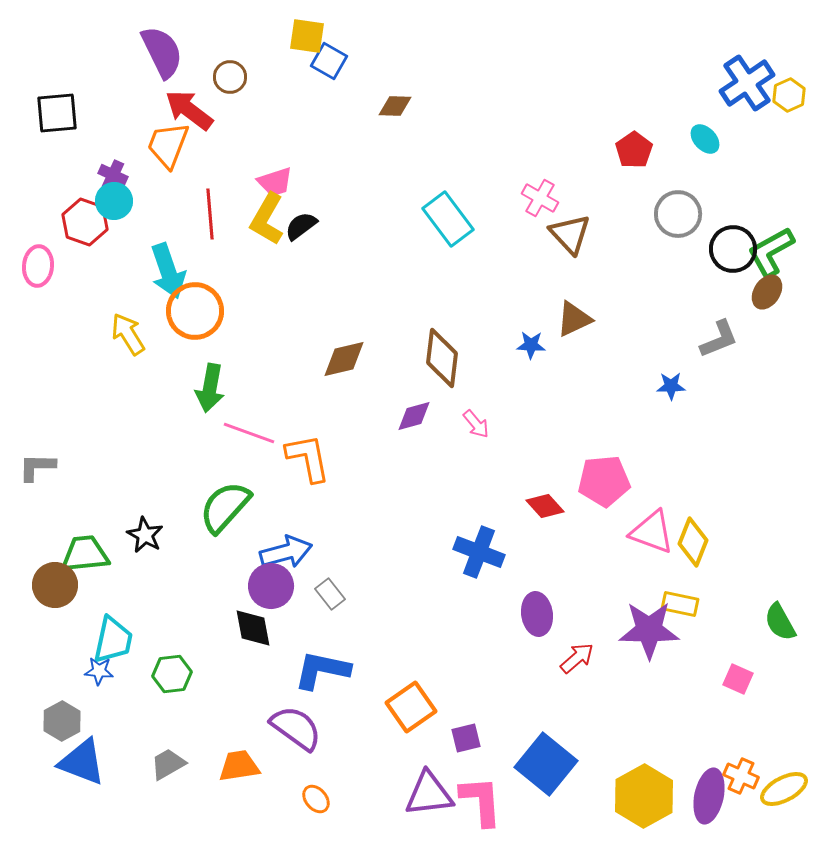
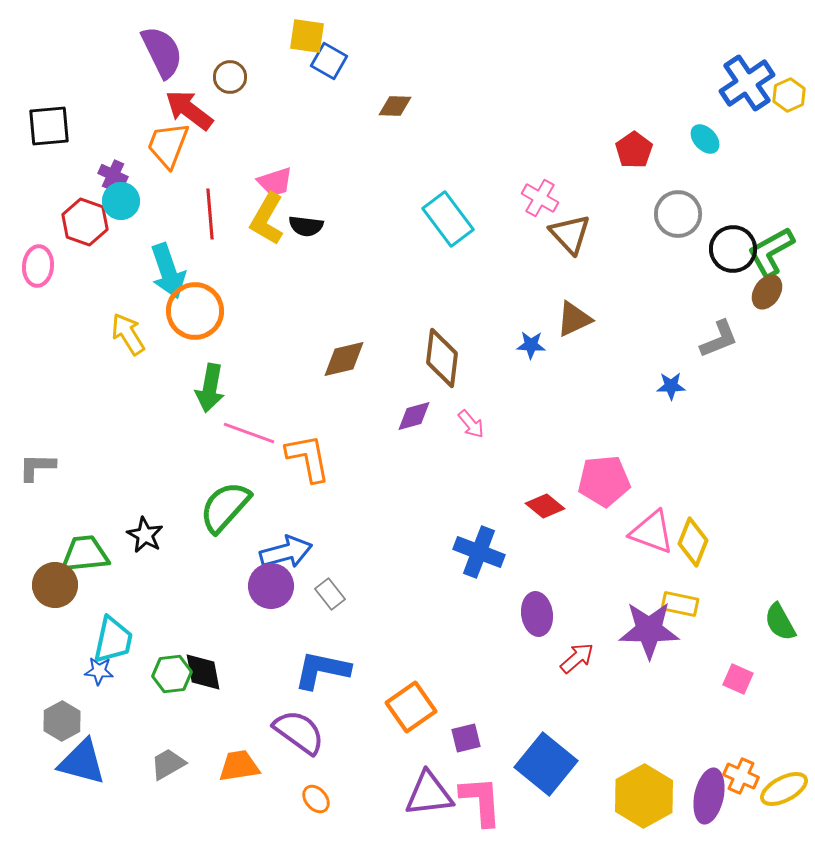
black square at (57, 113): moved 8 px left, 13 px down
cyan circle at (114, 201): moved 7 px right
black semicircle at (301, 226): moved 5 px right; rotated 136 degrees counterclockwise
pink arrow at (476, 424): moved 5 px left
red diamond at (545, 506): rotated 9 degrees counterclockwise
black diamond at (253, 628): moved 50 px left, 44 px down
purple semicircle at (296, 728): moved 3 px right, 4 px down
blue triangle at (82, 762): rotated 6 degrees counterclockwise
